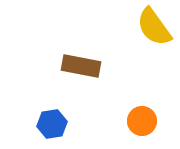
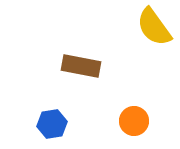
orange circle: moved 8 px left
